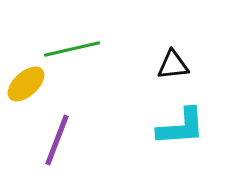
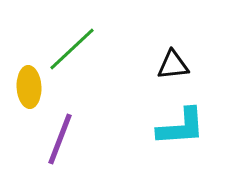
green line: rotated 30 degrees counterclockwise
yellow ellipse: moved 3 px right, 3 px down; rotated 51 degrees counterclockwise
purple line: moved 3 px right, 1 px up
